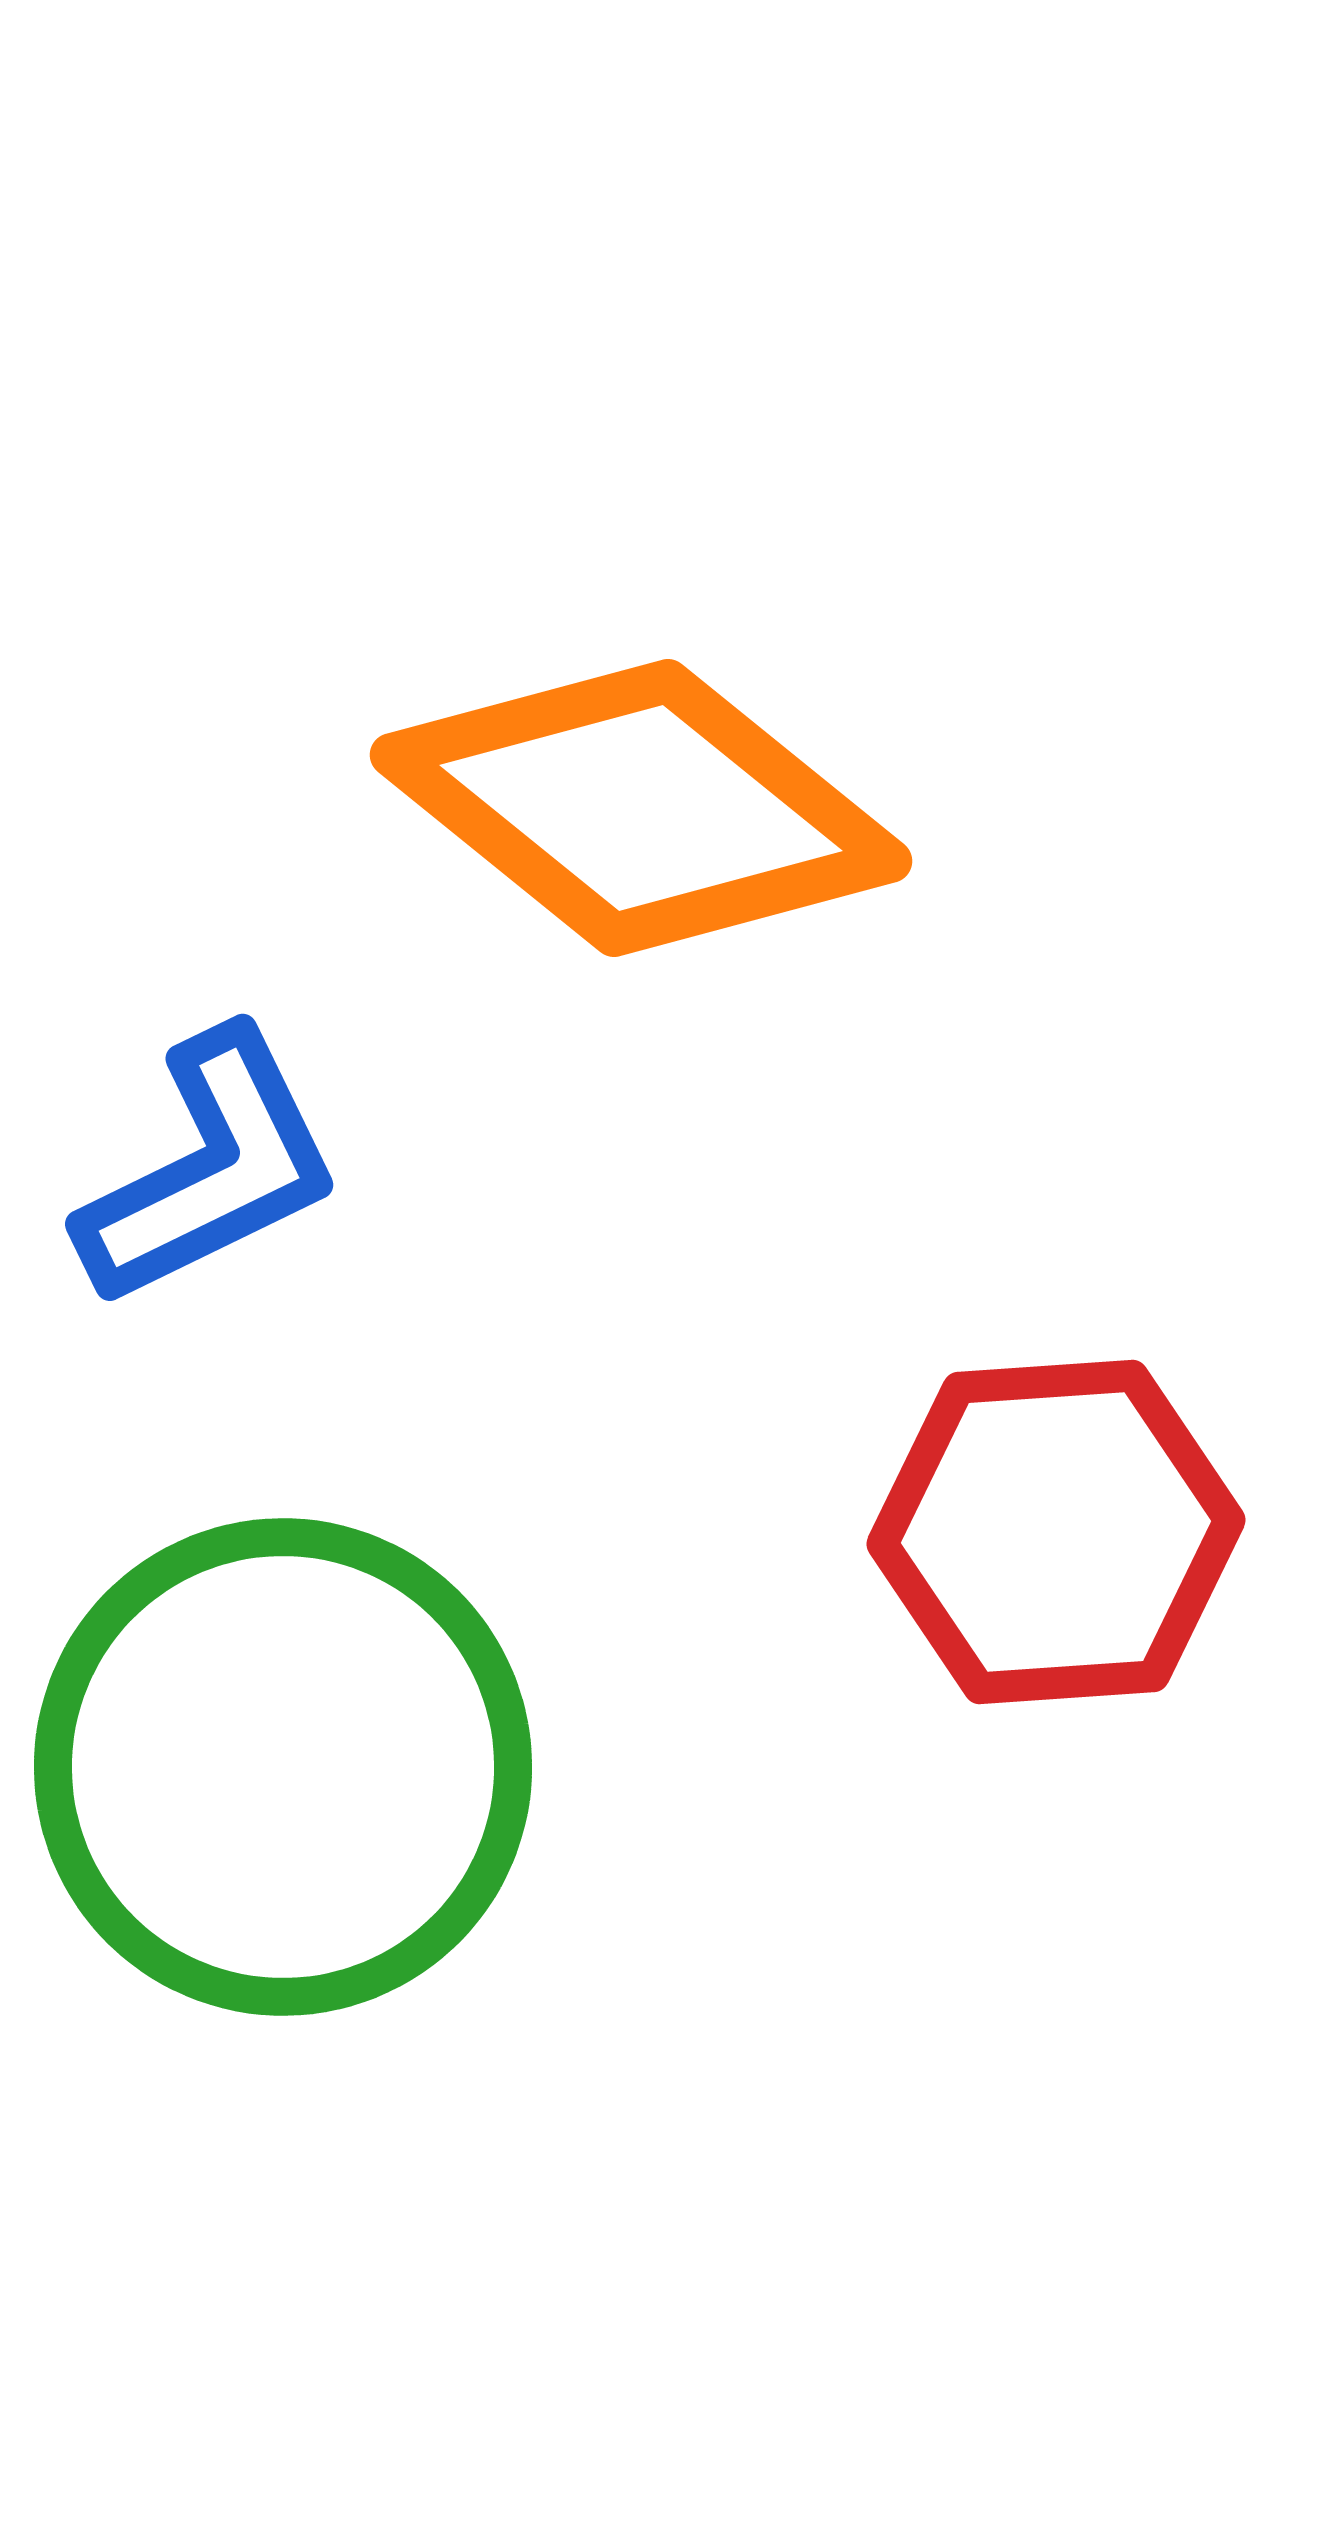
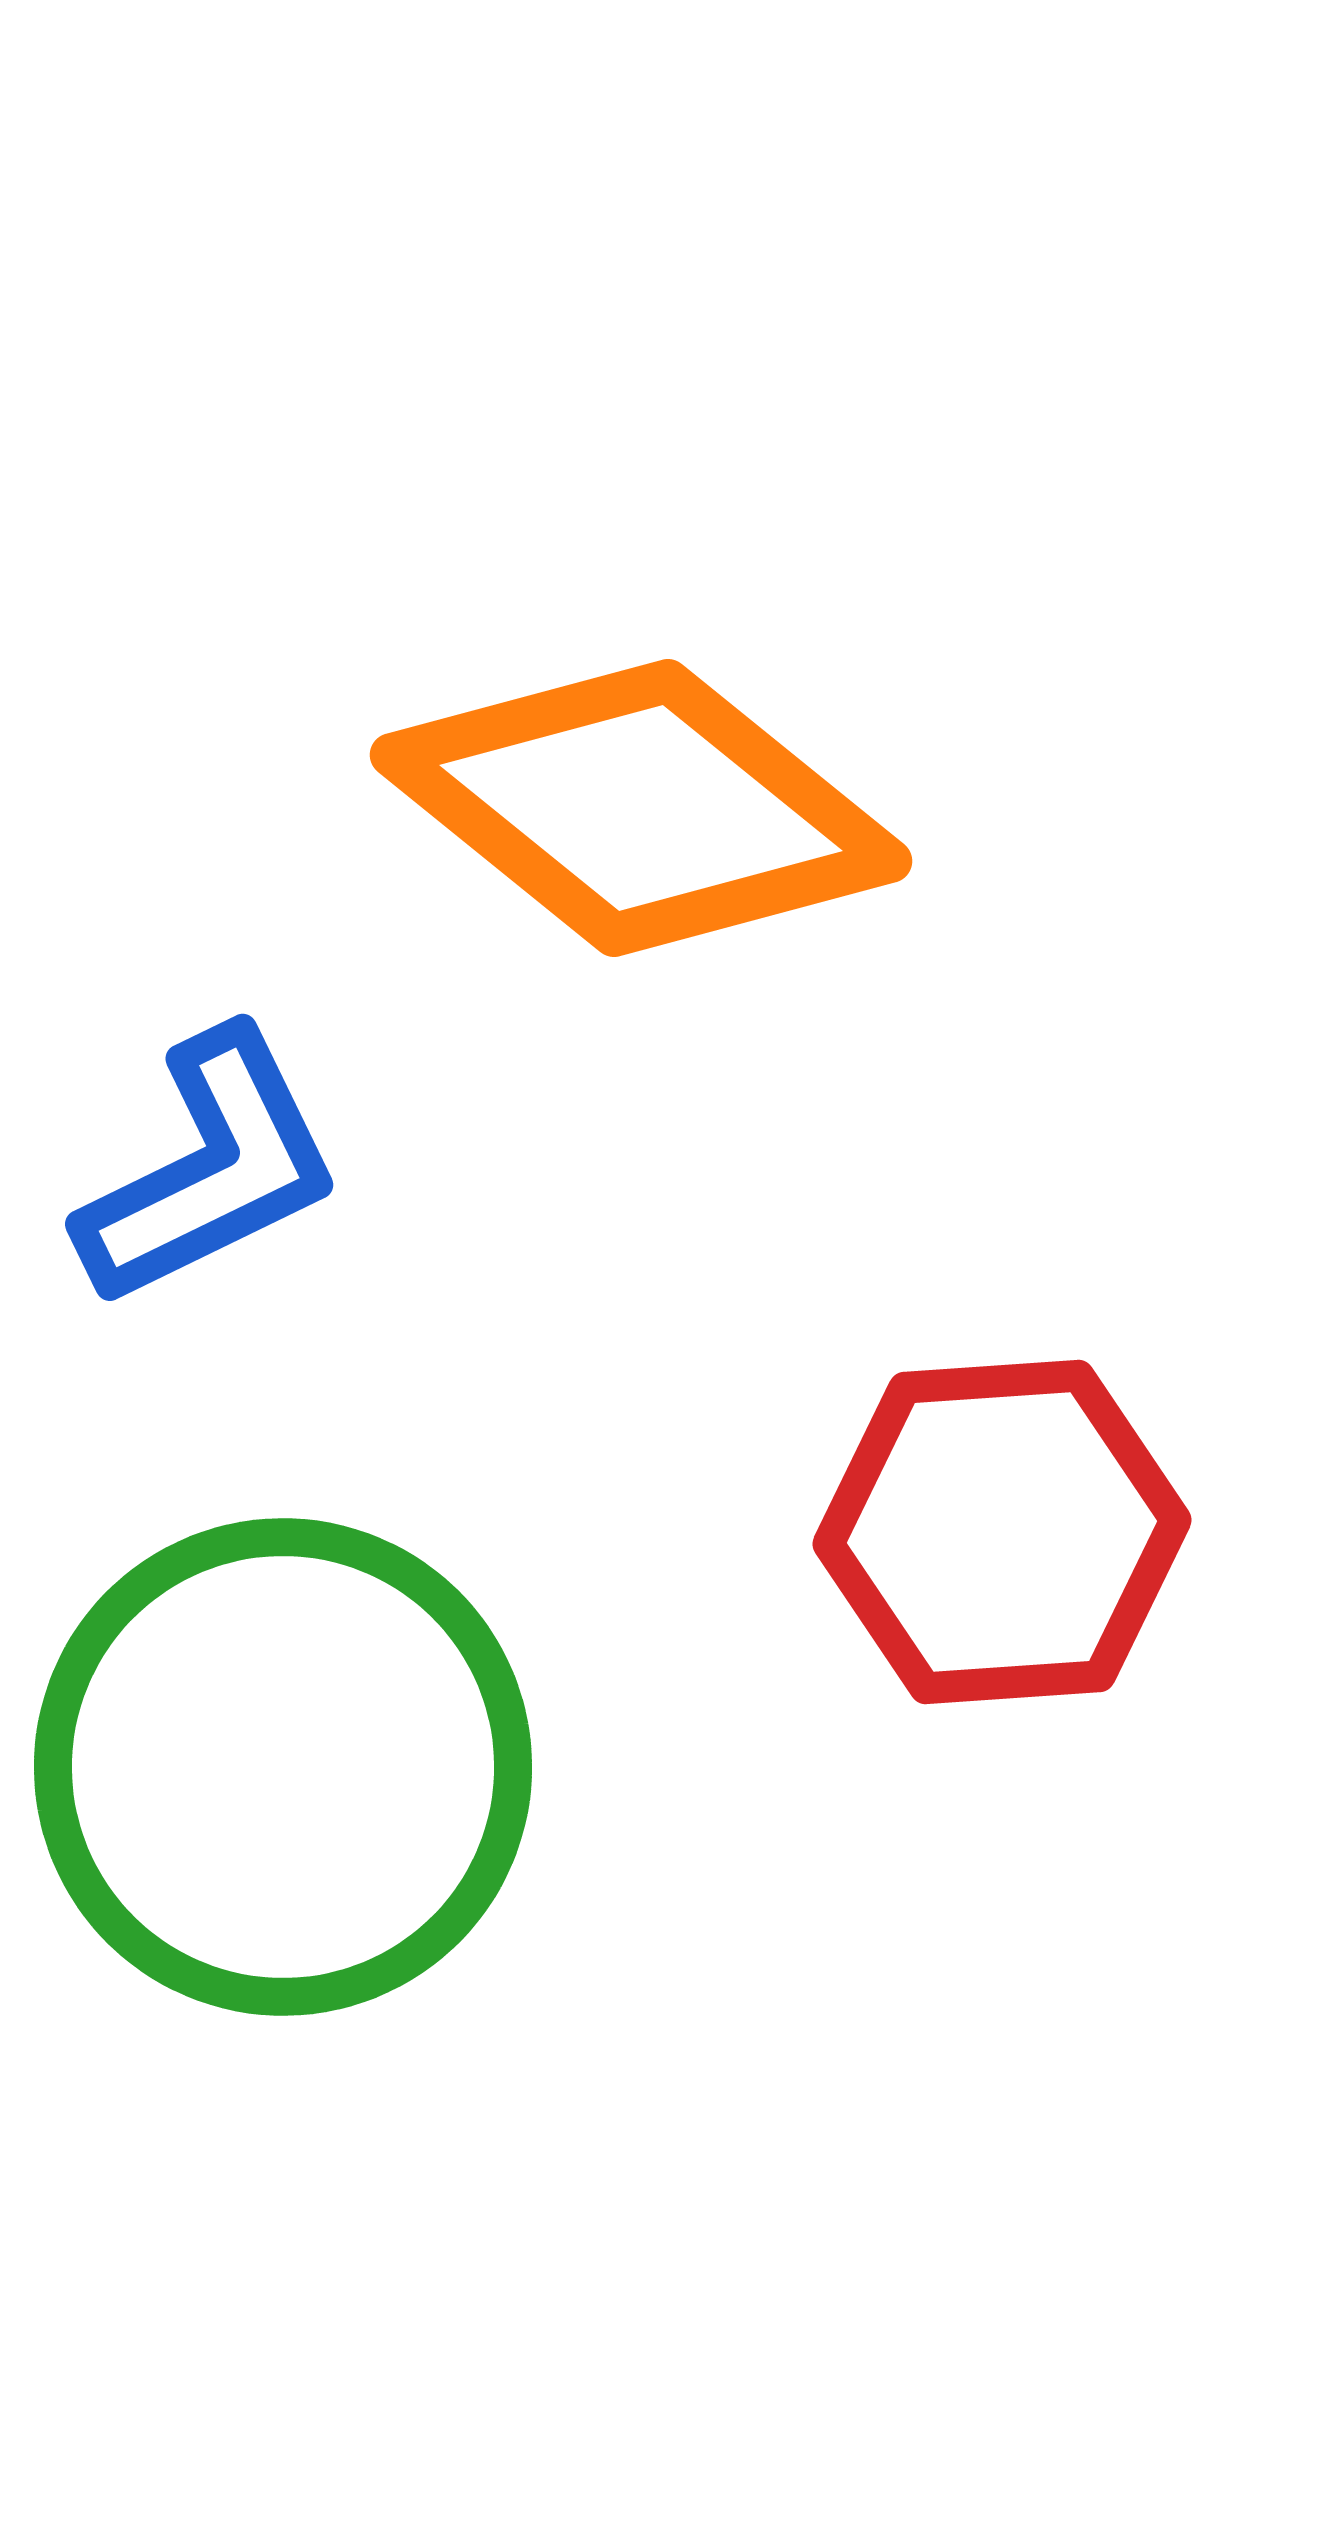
red hexagon: moved 54 px left
